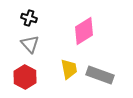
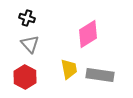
black cross: moved 2 px left
pink diamond: moved 4 px right, 3 px down
gray rectangle: rotated 12 degrees counterclockwise
